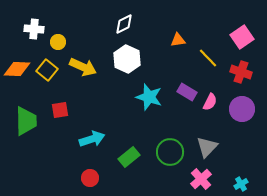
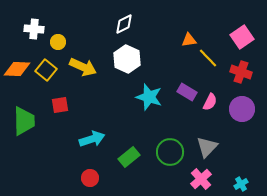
orange triangle: moved 11 px right
yellow square: moved 1 px left
red square: moved 5 px up
green trapezoid: moved 2 px left
